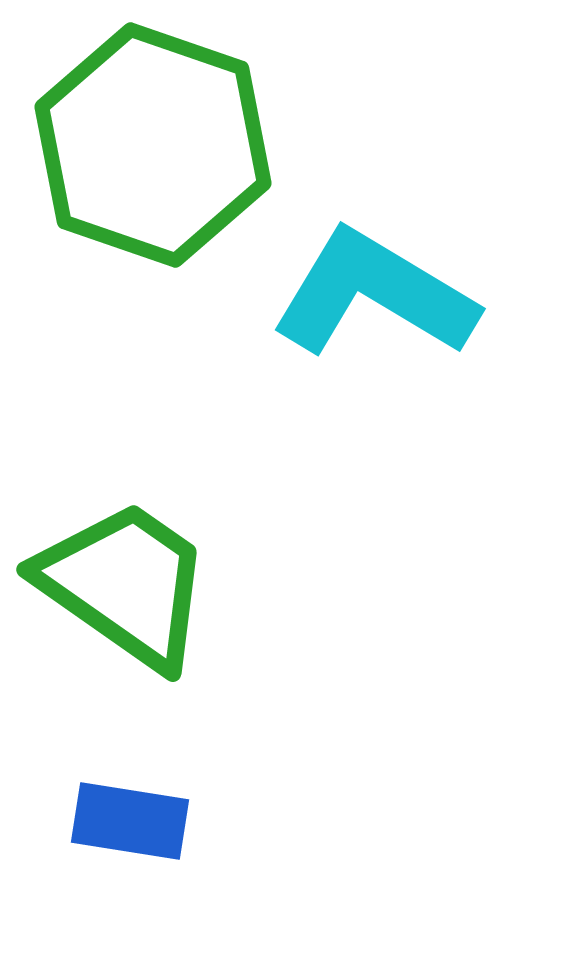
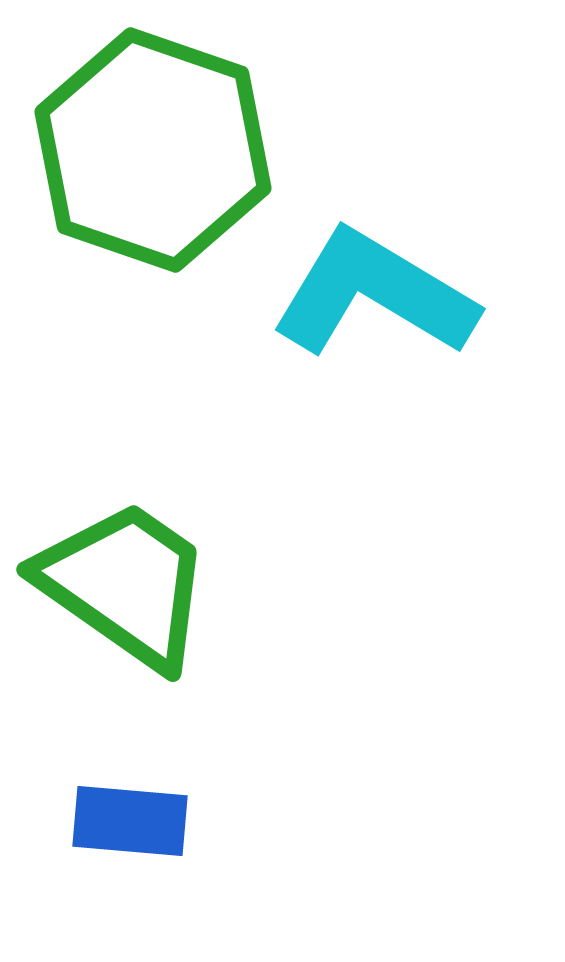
green hexagon: moved 5 px down
blue rectangle: rotated 4 degrees counterclockwise
